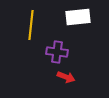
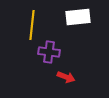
yellow line: moved 1 px right
purple cross: moved 8 px left
